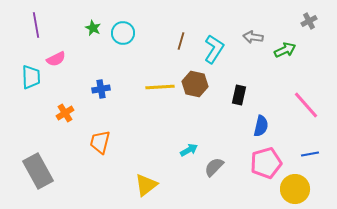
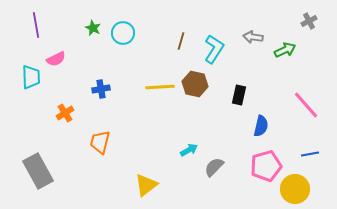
pink pentagon: moved 3 px down
